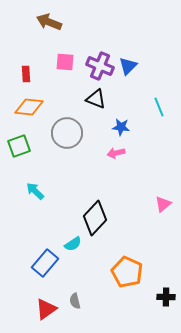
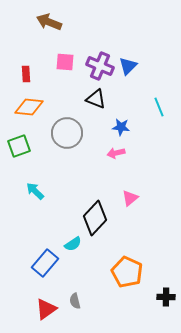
pink triangle: moved 33 px left, 6 px up
